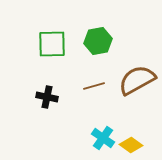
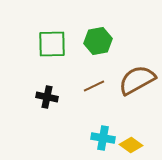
brown line: rotated 10 degrees counterclockwise
cyan cross: rotated 25 degrees counterclockwise
